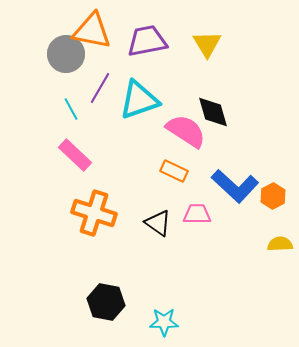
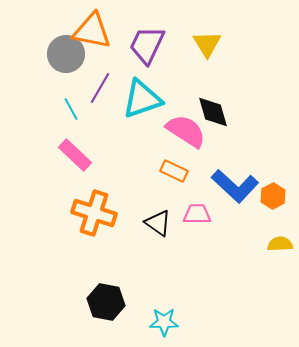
purple trapezoid: moved 4 px down; rotated 54 degrees counterclockwise
cyan triangle: moved 3 px right, 1 px up
